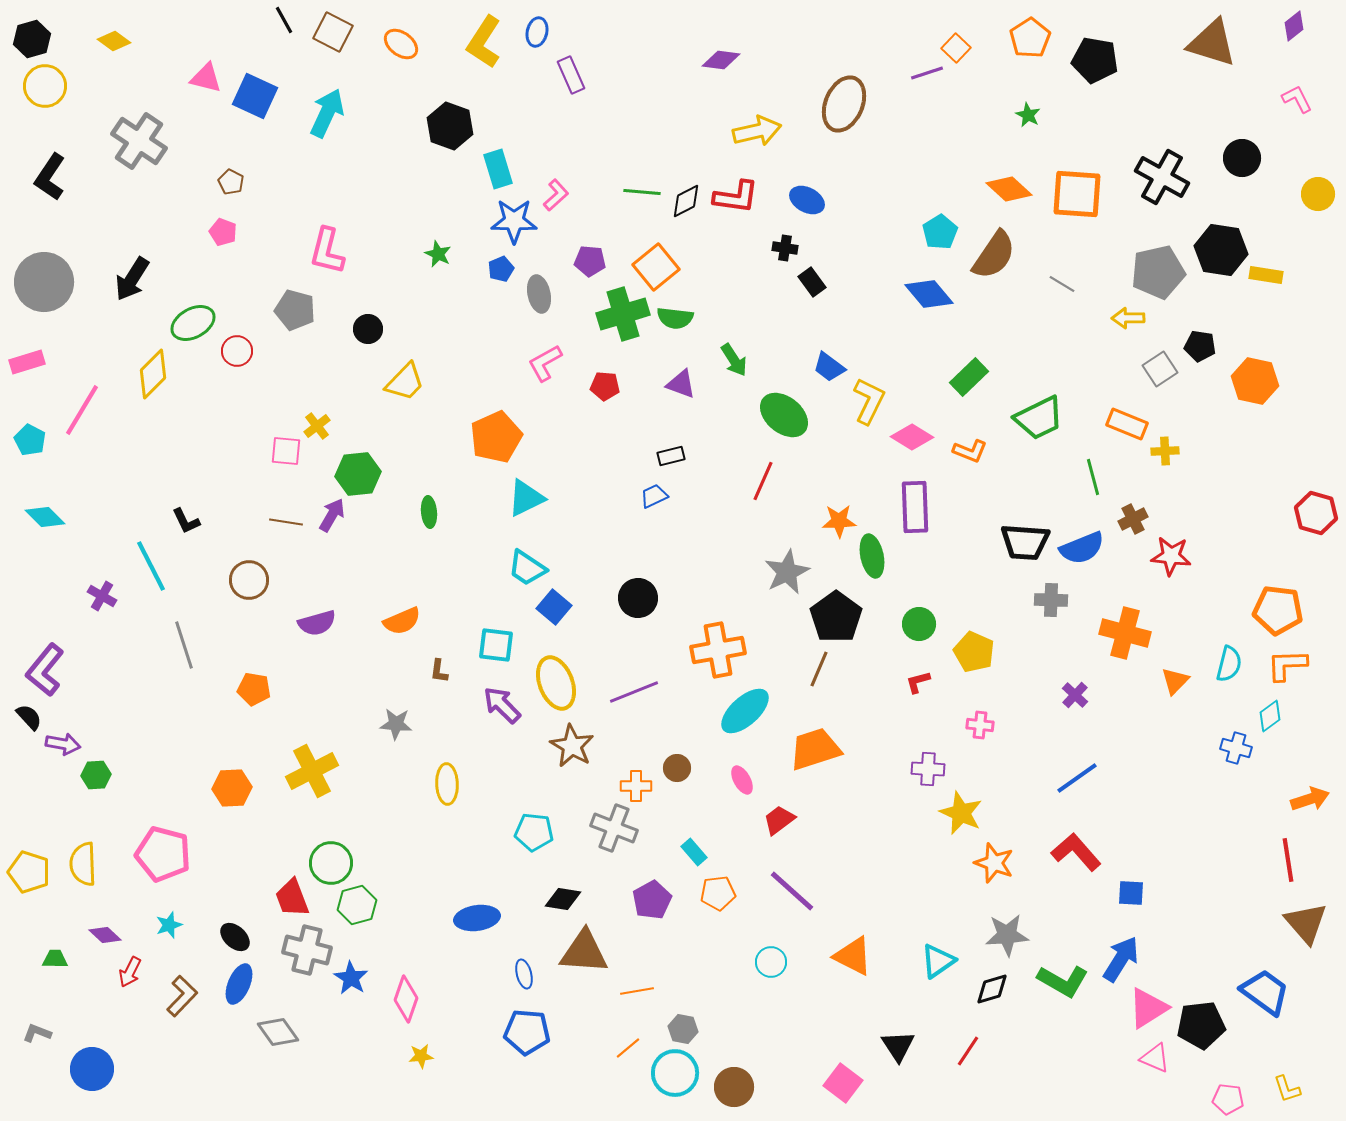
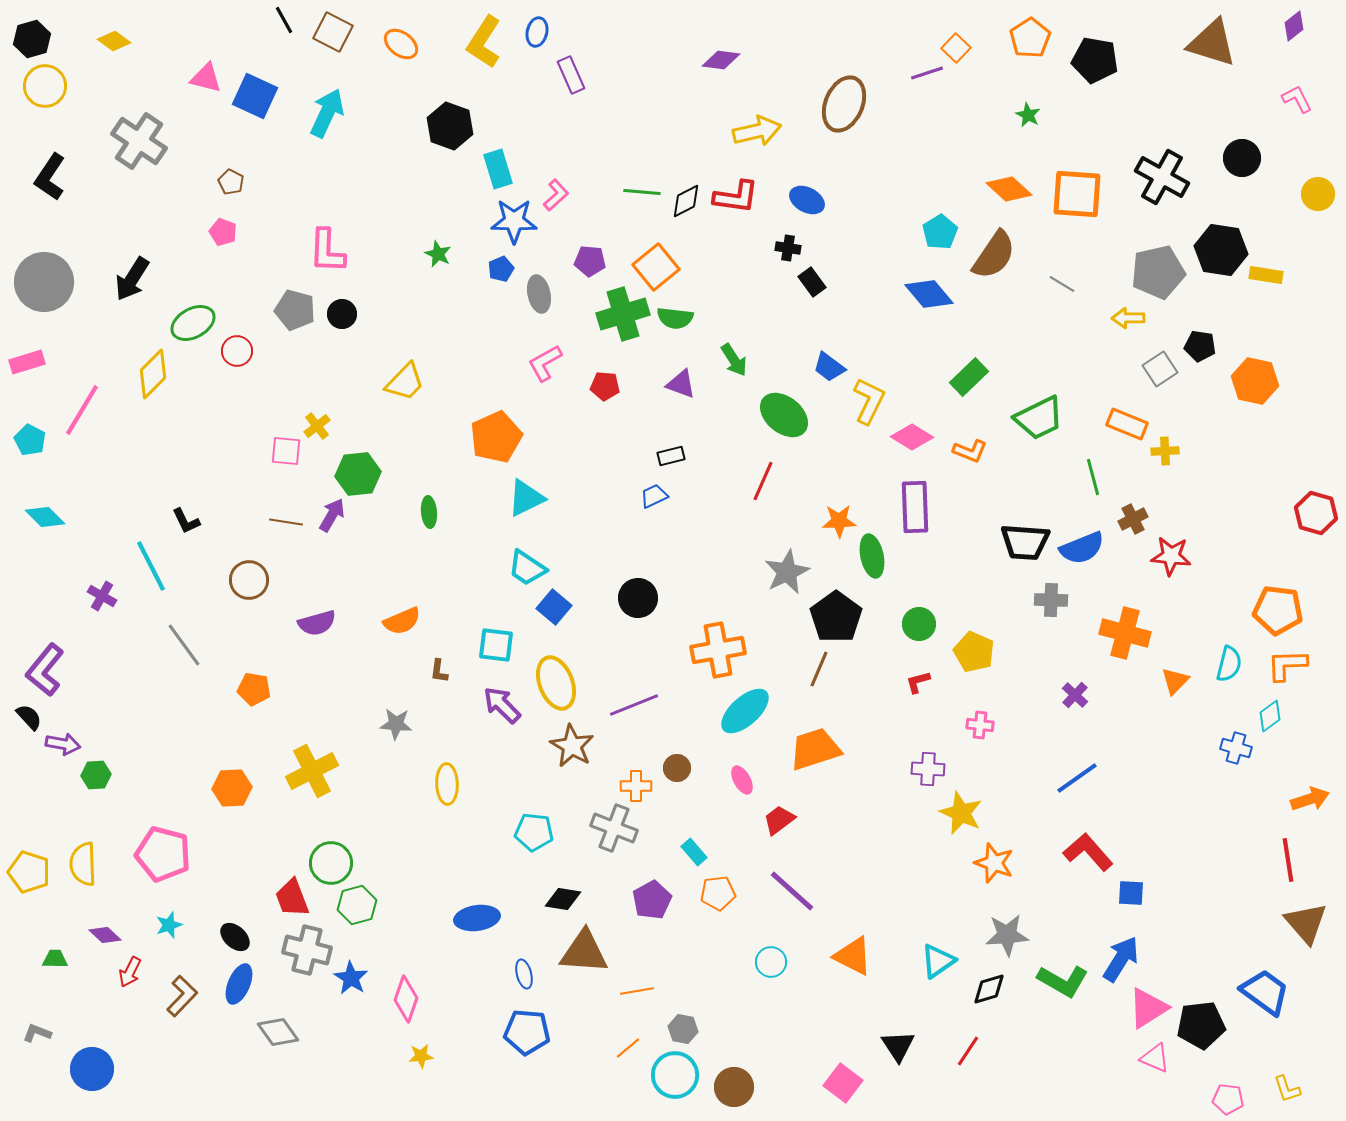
black cross at (785, 248): moved 3 px right
pink L-shape at (327, 251): rotated 12 degrees counterclockwise
black circle at (368, 329): moved 26 px left, 15 px up
gray line at (184, 645): rotated 18 degrees counterclockwise
purple line at (634, 692): moved 13 px down
red L-shape at (1076, 852): moved 12 px right
black diamond at (992, 989): moved 3 px left
cyan circle at (675, 1073): moved 2 px down
